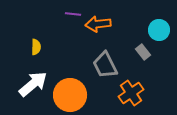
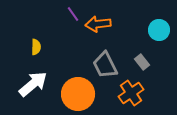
purple line: rotated 49 degrees clockwise
gray rectangle: moved 1 px left, 10 px down
orange circle: moved 8 px right, 1 px up
